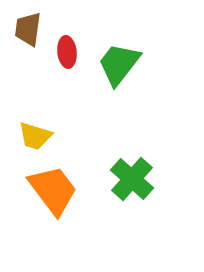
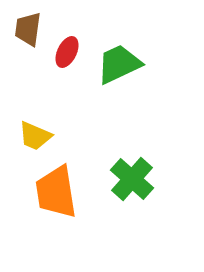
red ellipse: rotated 32 degrees clockwise
green trapezoid: rotated 27 degrees clockwise
yellow trapezoid: rotated 6 degrees clockwise
orange trapezoid: moved 3 px right, 2 px down; rotated 152 degrees counterclockwise
